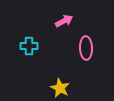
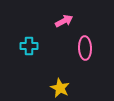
pink ellipse: moved 1 px left
